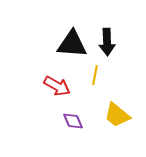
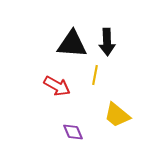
purple diamond: moved 11 px down
